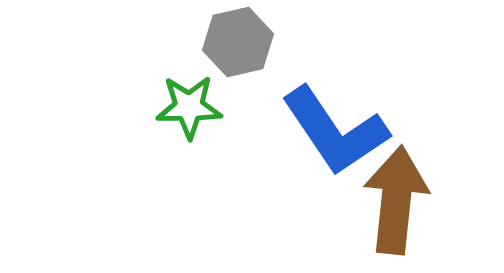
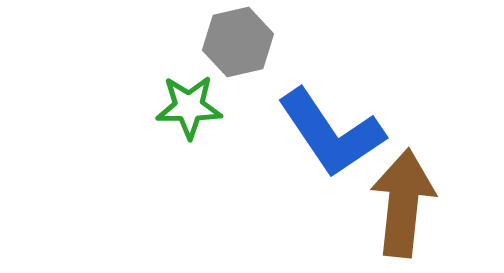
blue L-shape: moved 4 px left, 2 px down
brown arrow: moved 7 px right, 3 px down
